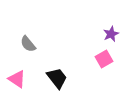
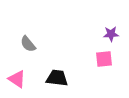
purple star: rotated 21 degrees clockwise
pink square: rotated 24 degrees clockwise
black trapezoid: rotated 45 degrees counterclockwise
